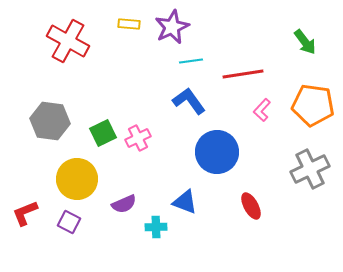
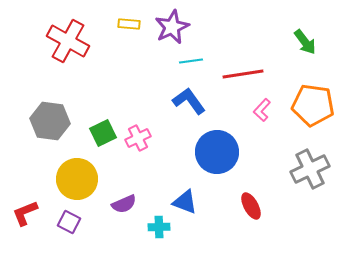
cyan cross: moved 3 px right
